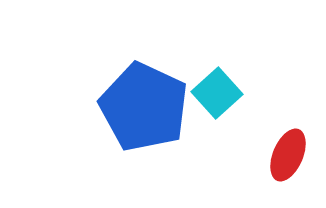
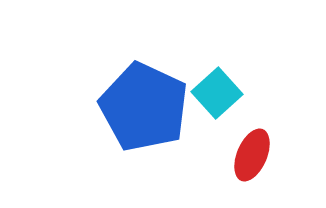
red ellipse: moved 36 px left
